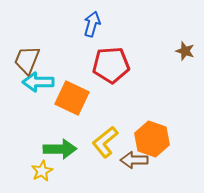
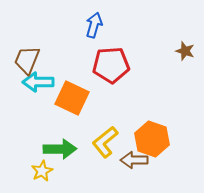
blue arrow: moved 2 px right, 1 px down
